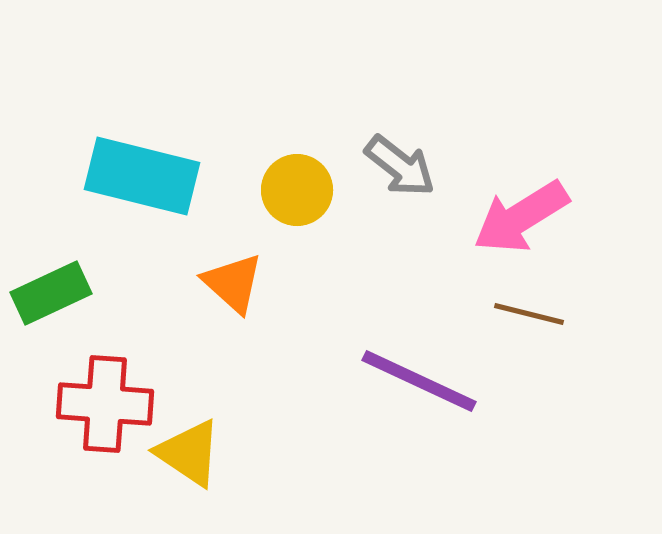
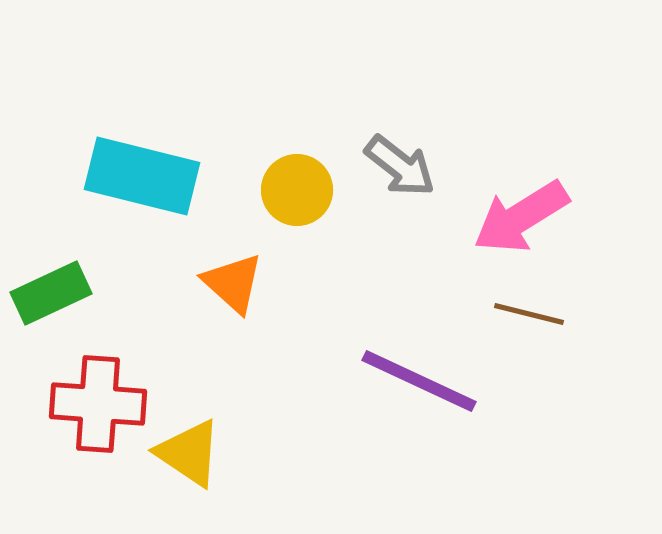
red cross: moved 7 px left
